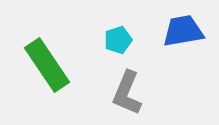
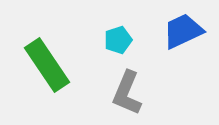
blue trapezoid: rotated 15 degrees counterclockwise
